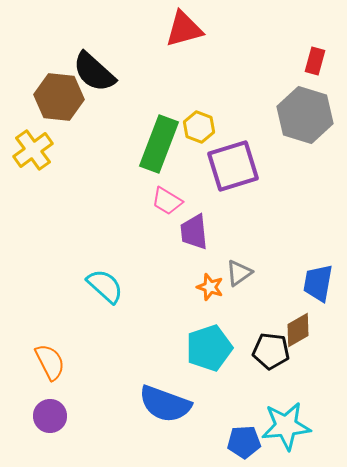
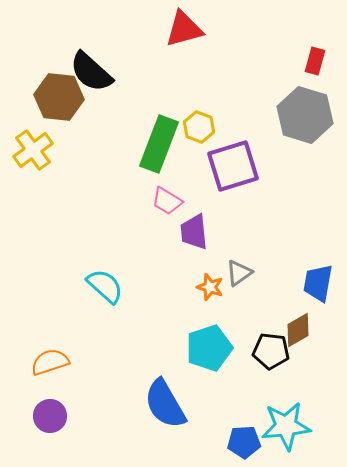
black semicircle: moved 3 px left
orange semicircle: rotated 81 degrees counterclockwise
blue semicircle: rotated 40 degrees clockwise
